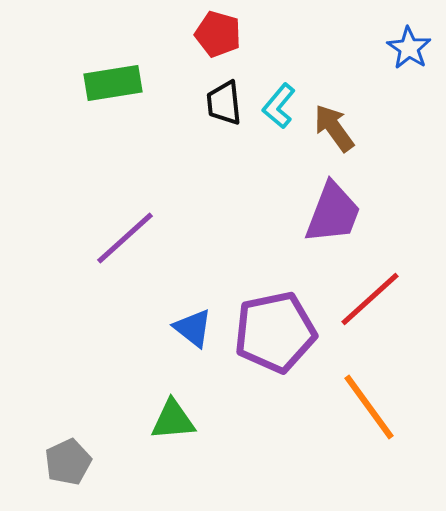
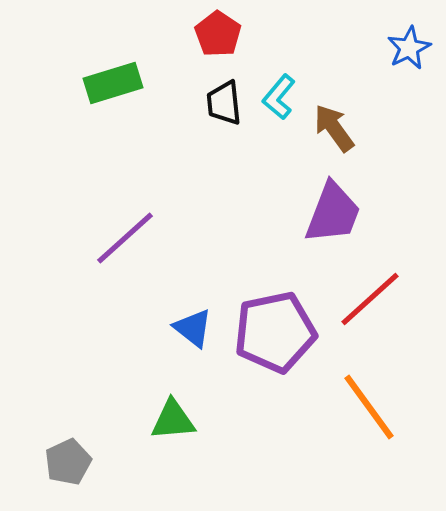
red pentagon: rotated 18 degrees clockwise
blue star: rotated 12 degrees clockwise
green rectangle: rotated 8 degrees counterclockwise
cyan L-shape: moved 9 px up
